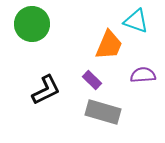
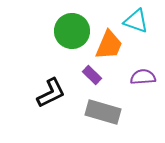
green circle: moved 40 px right, 7 px down
purple semicircle: moved 2 px down
purple rectangle: moved 5 px up
black L-shape: moved 5 px right, 3 px down
